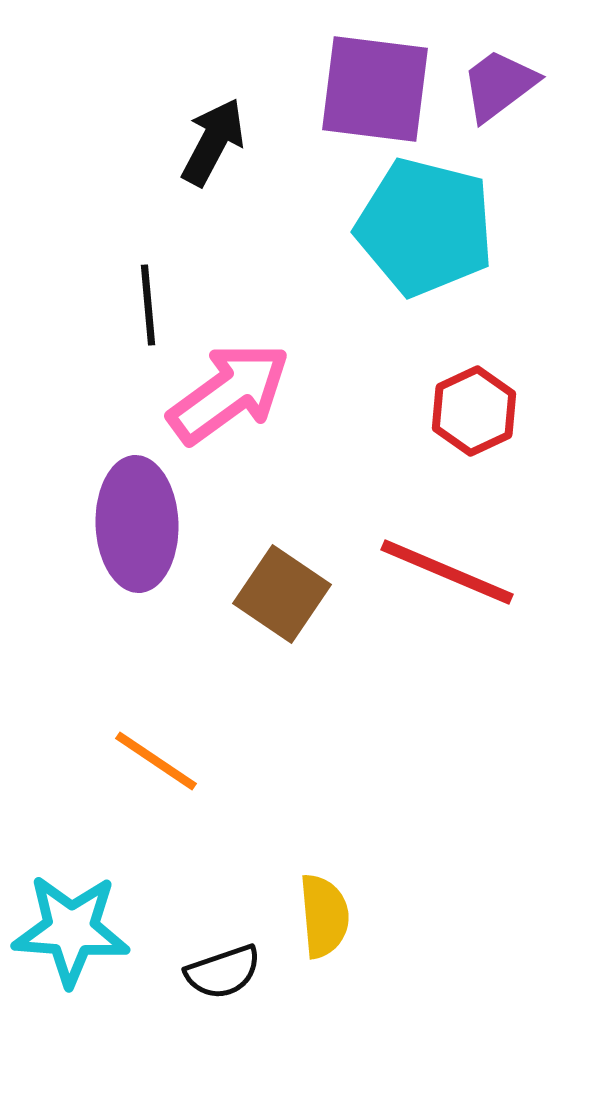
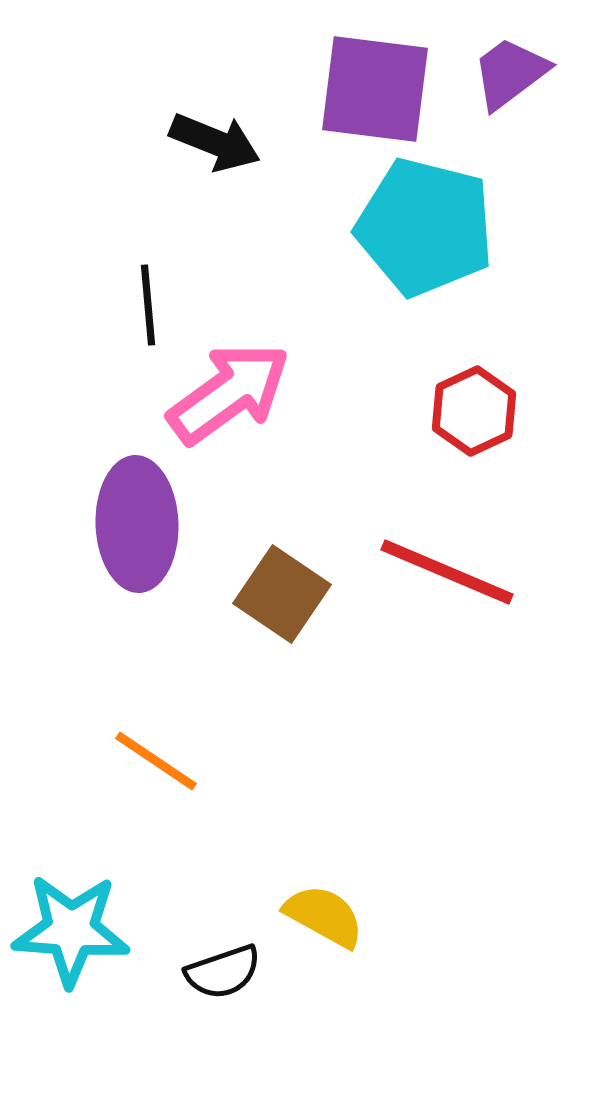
purple trapezoid: moved 11 px right, 12 px up
black arrow: moved 2 px right; rotated 84 degrees clockwise
yellow semicircle: rotated 56 degrees counterclockwise
